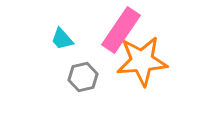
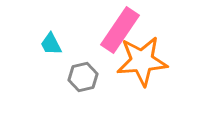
pink rectangle: moved 1 px left
cyan trapezoid: moved 11 px left, 5 px down; rotated 15 degrees clockwise
